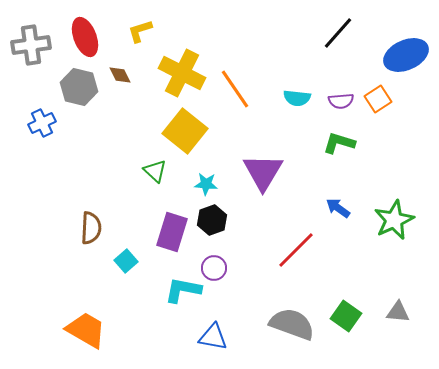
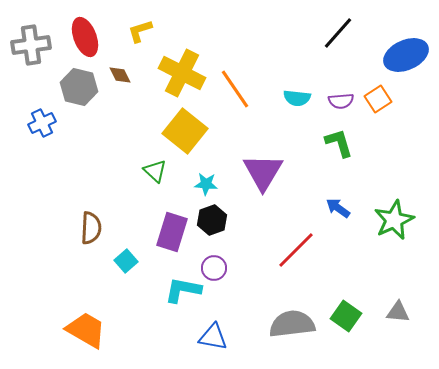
green L-shape: rotated 56 degrees clockwise
gray semicircle: rotated 27 degrees counterclockwise
